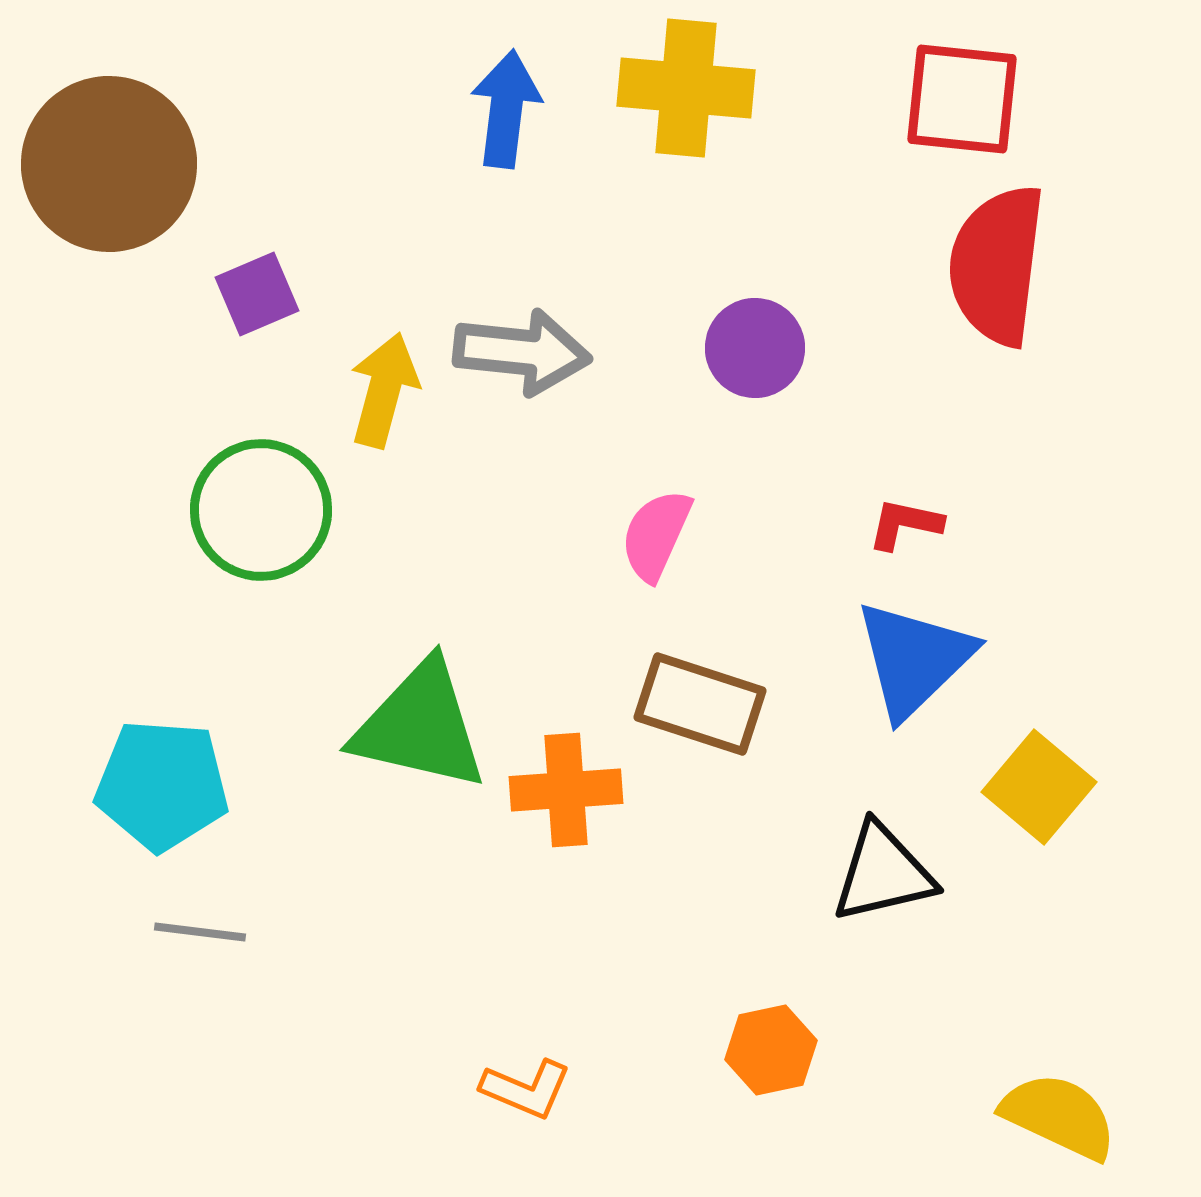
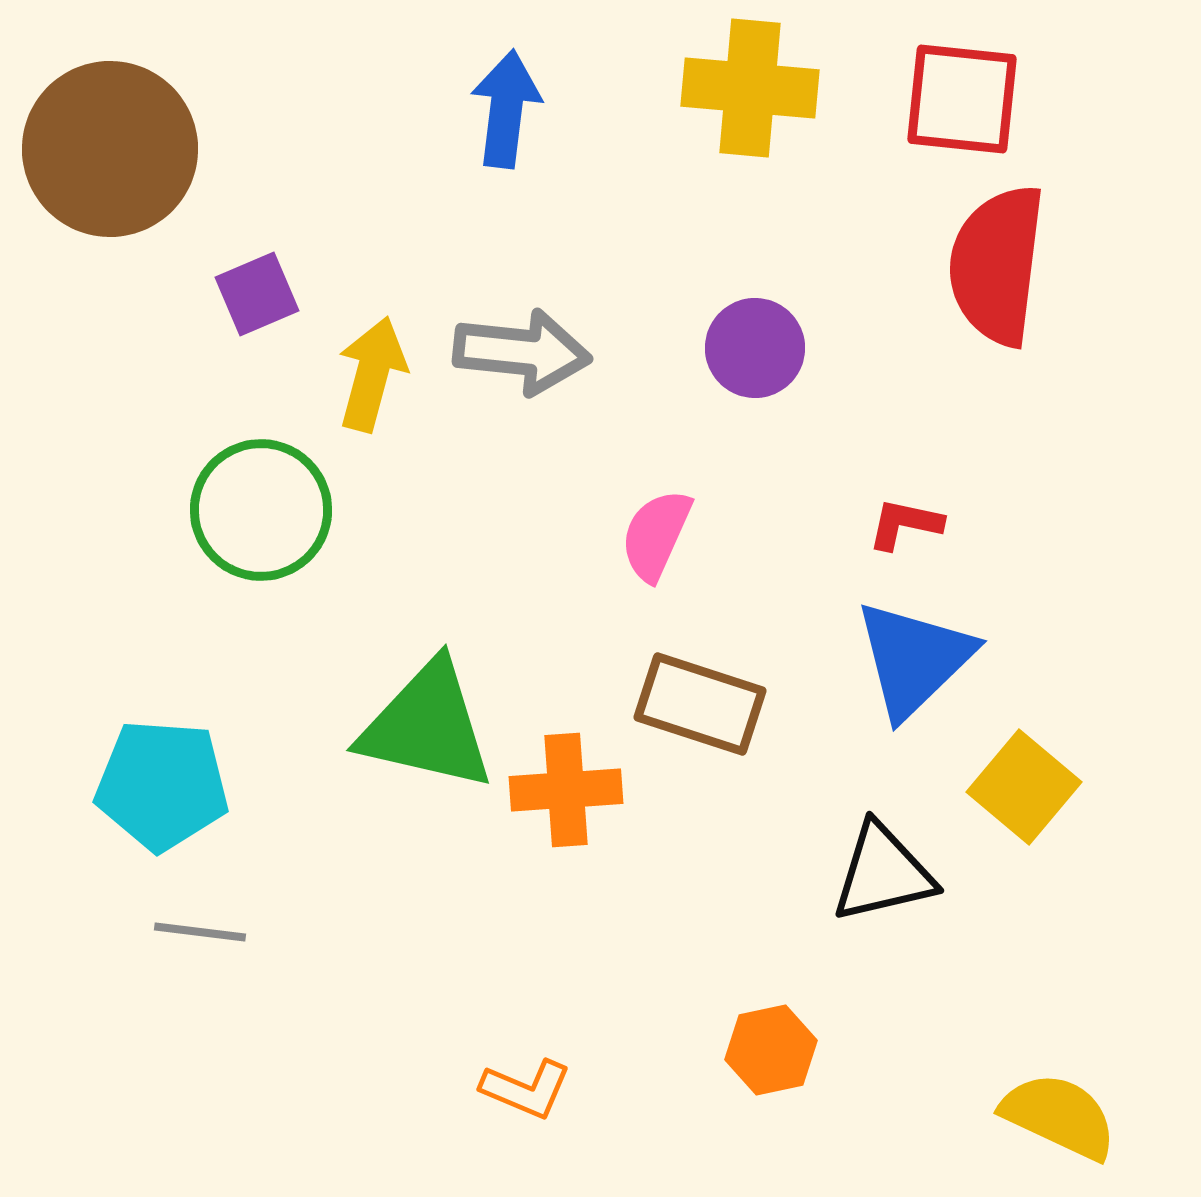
yellow cross: moved 64 px right
brown circle: moved 1 px right, 15 px up
yellow arrow: moved 12 px left, 16 px up
green triangle: moved 7 px right
yellow square: moved 15 px left
